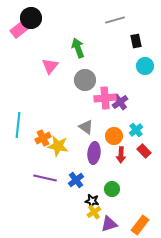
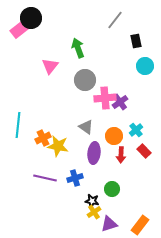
gray line: rotated 36 degrees counterclockwise
blue cross: moved 1 px left, 2 px up; rotated 21 degrees clockwise
